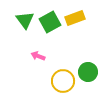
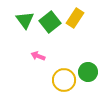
yellow rectangle: rotated 36 degrees counterclockwise
green square: rotated 10 degrees counterclockwise
yellow circle: moved 1 px right, 1 px up
